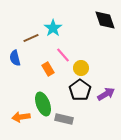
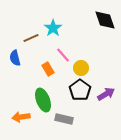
green ellipse: moved 4 px up
